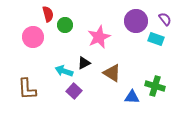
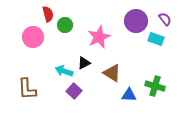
blue triangle: moved 3 px left, 2 px up
